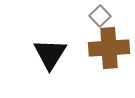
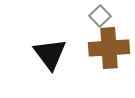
black triangle: rotated 9 degrees counterclockwise
